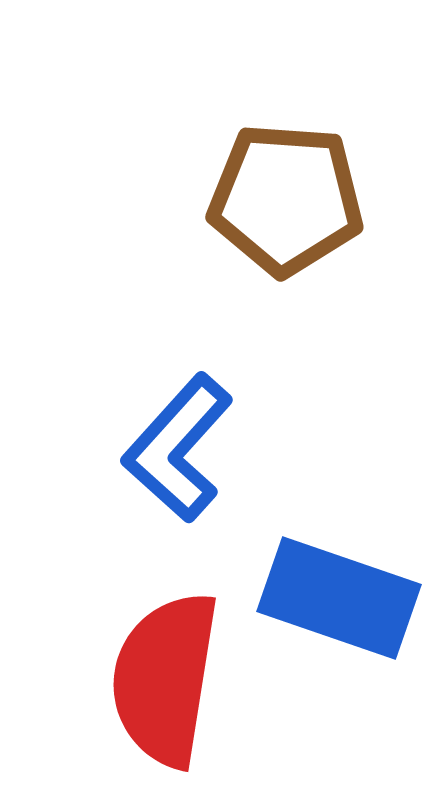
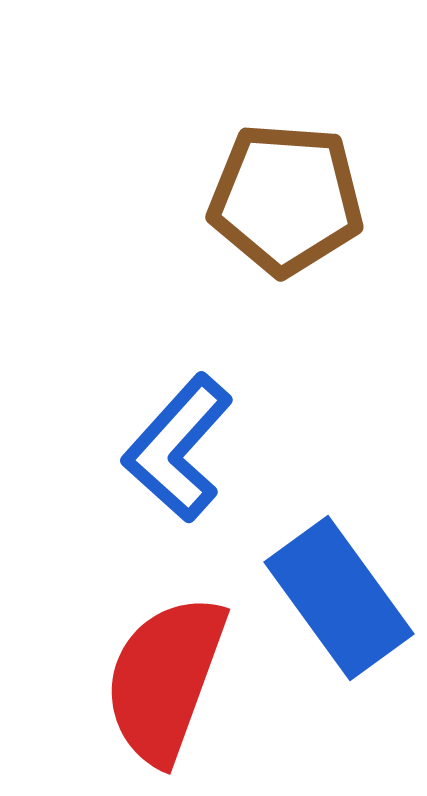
blue rectangle: rotated 35 degrees clockwise
red semicircle: rotated 11 degrees clockwise
